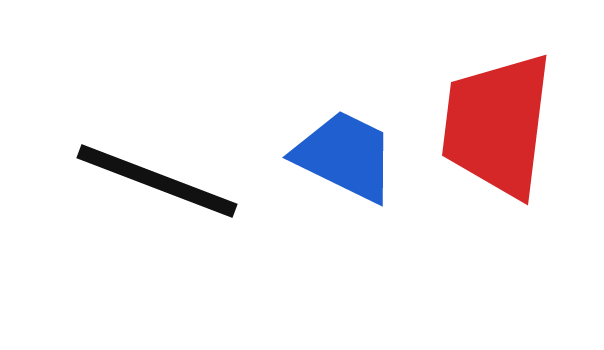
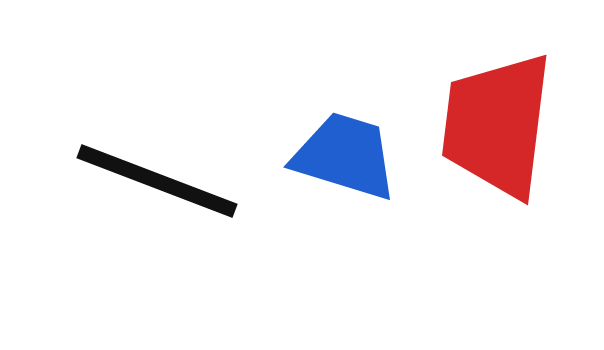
blue trapezoid: rotated 9 degrees counterclockwise
